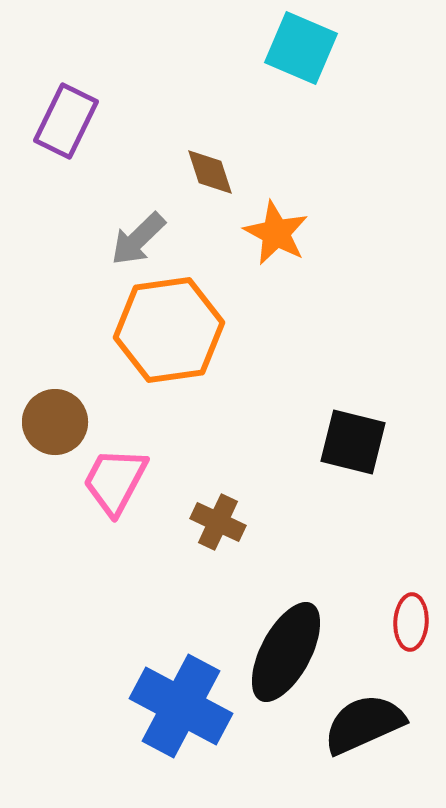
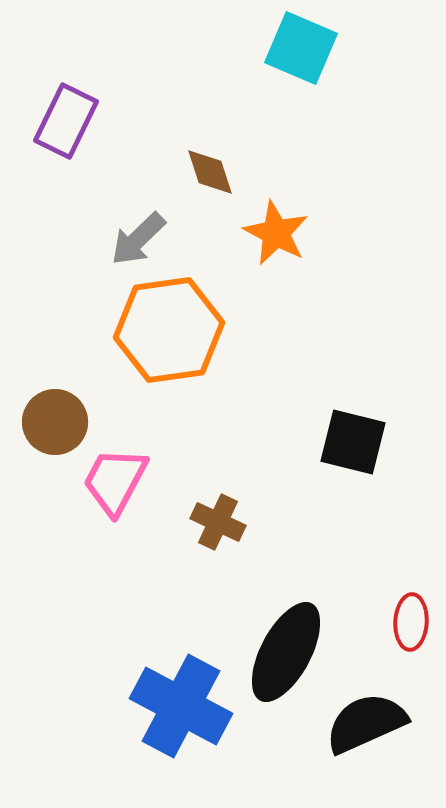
black semicircle: moved 2 px right, 1 px up
